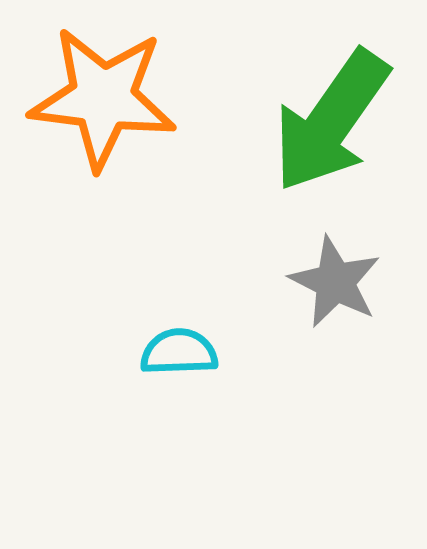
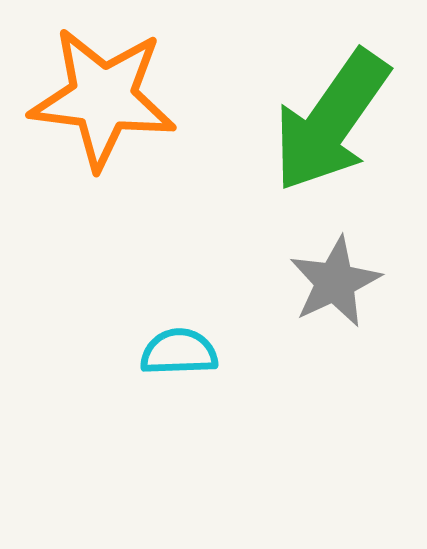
gray star: rotated 20 degrees clockwise
